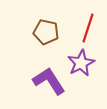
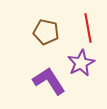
red line: rotated 28 degrees counterclockwise
